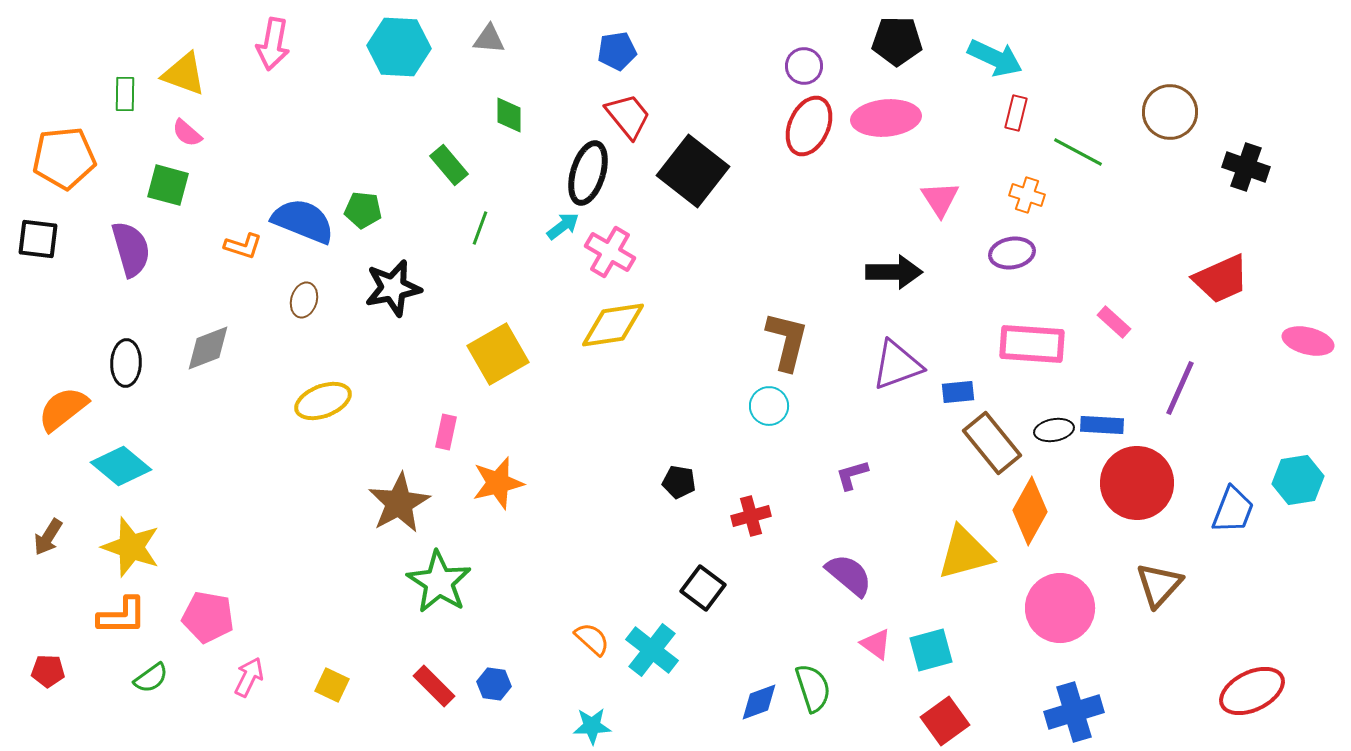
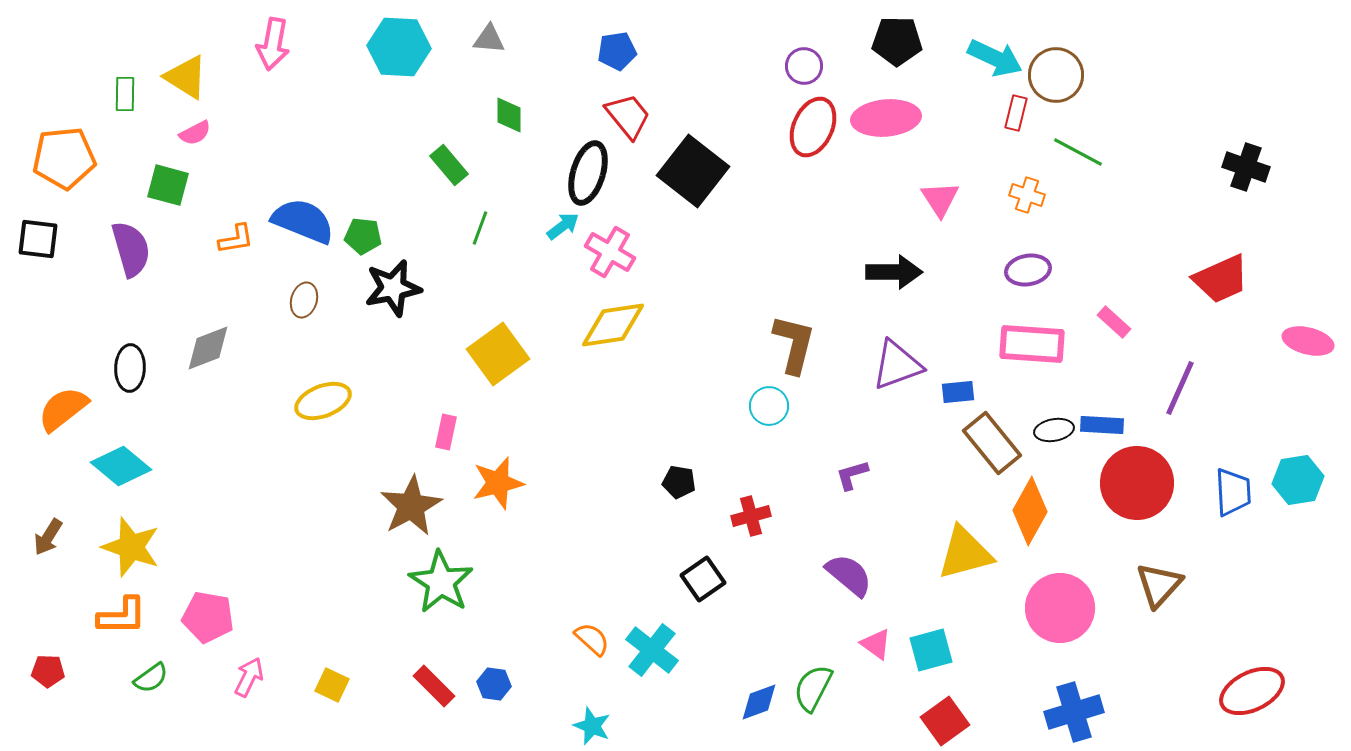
yellow triangle at (184, 74): moved 2 px right, 3 px down; rotated 12 degrees clockwise
brown circle at (1170, 112): moved 114 px left, 37 px up
red ellipse at (809, 126): moved 4 px right, 1 px down
pink semicircle at (187, 133): moved 8 px right; rotated 68 degrees counterclockwise
green pentagon at (363, 210): moved 26 px down
orange L-shape at (243, 246): moved 7 px left, 7 px up; rotated 27 degrees counterclockwise
purple ellipse at (1012, 253): moved 16 px right, 17 px down
brown L-shape at (787, 341): moved 7 px right, 3 px down
yellow square at (498, 354): rotated 6 degrees counterclockwise
black ellipse at (126, 363): moved 4 px right, 5 px down
brown star at (399, 503): moved 12 px right, 3 px down
blue trapezoid at (1233, 510): moved 18 px up; rotated 24 degrees counterclockwise
green star at (439, 582): moved 2 px right
black square at (703, 588): moved 9 px up; rotated 18 degrees clockwise
green semicircle at (813, 688): rotated 135 degrees counterclockwise
cyan star at (592, 726): rotated 24 degrees clockwise
